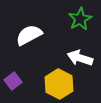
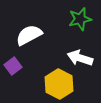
green star: rotated 15 degrees clockwise
purple square: moved 15 px up
